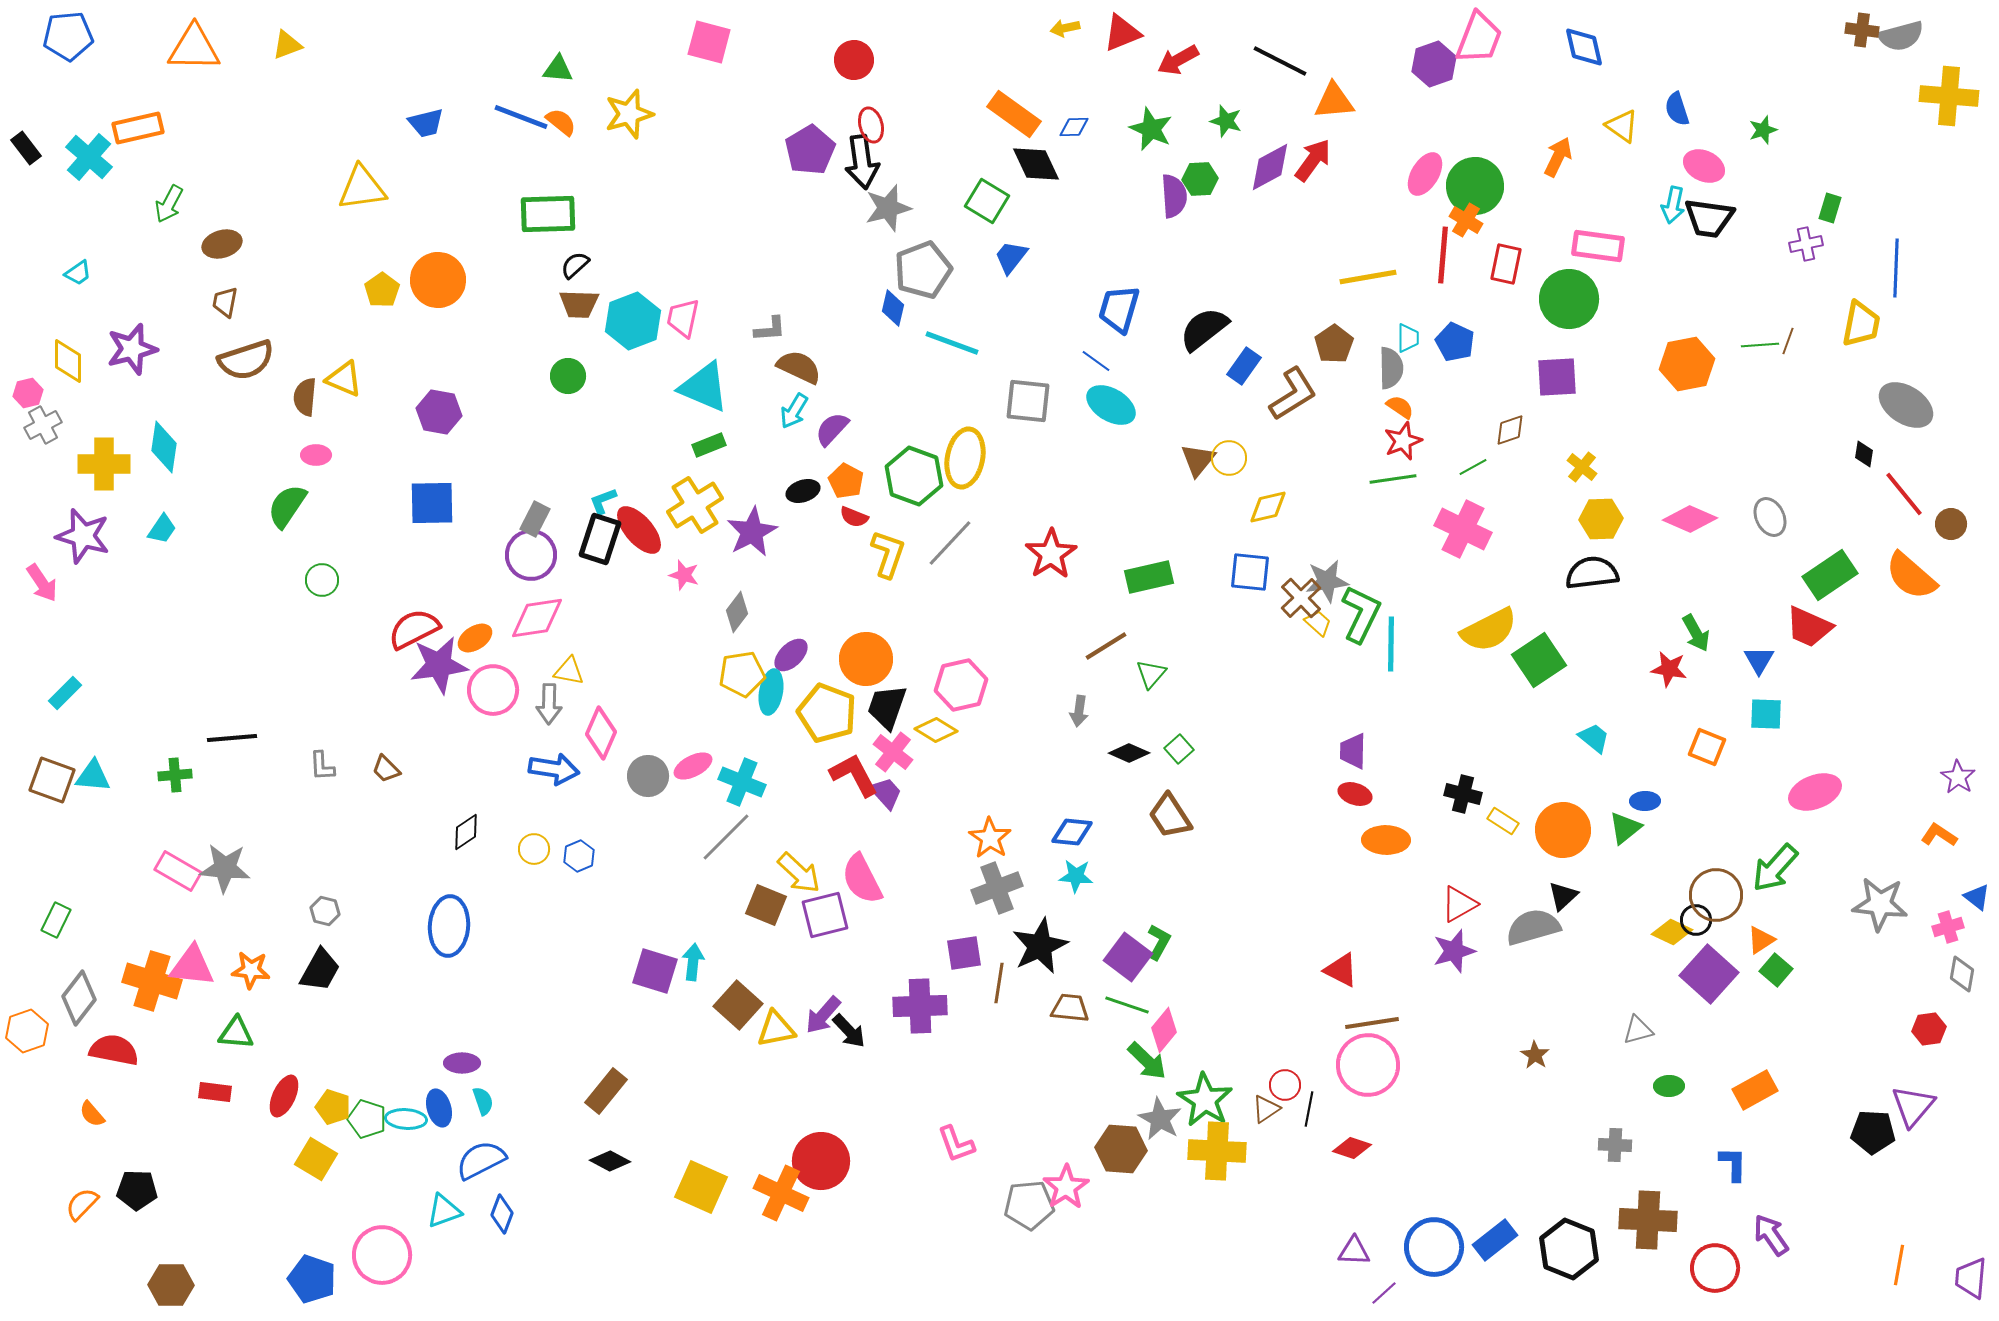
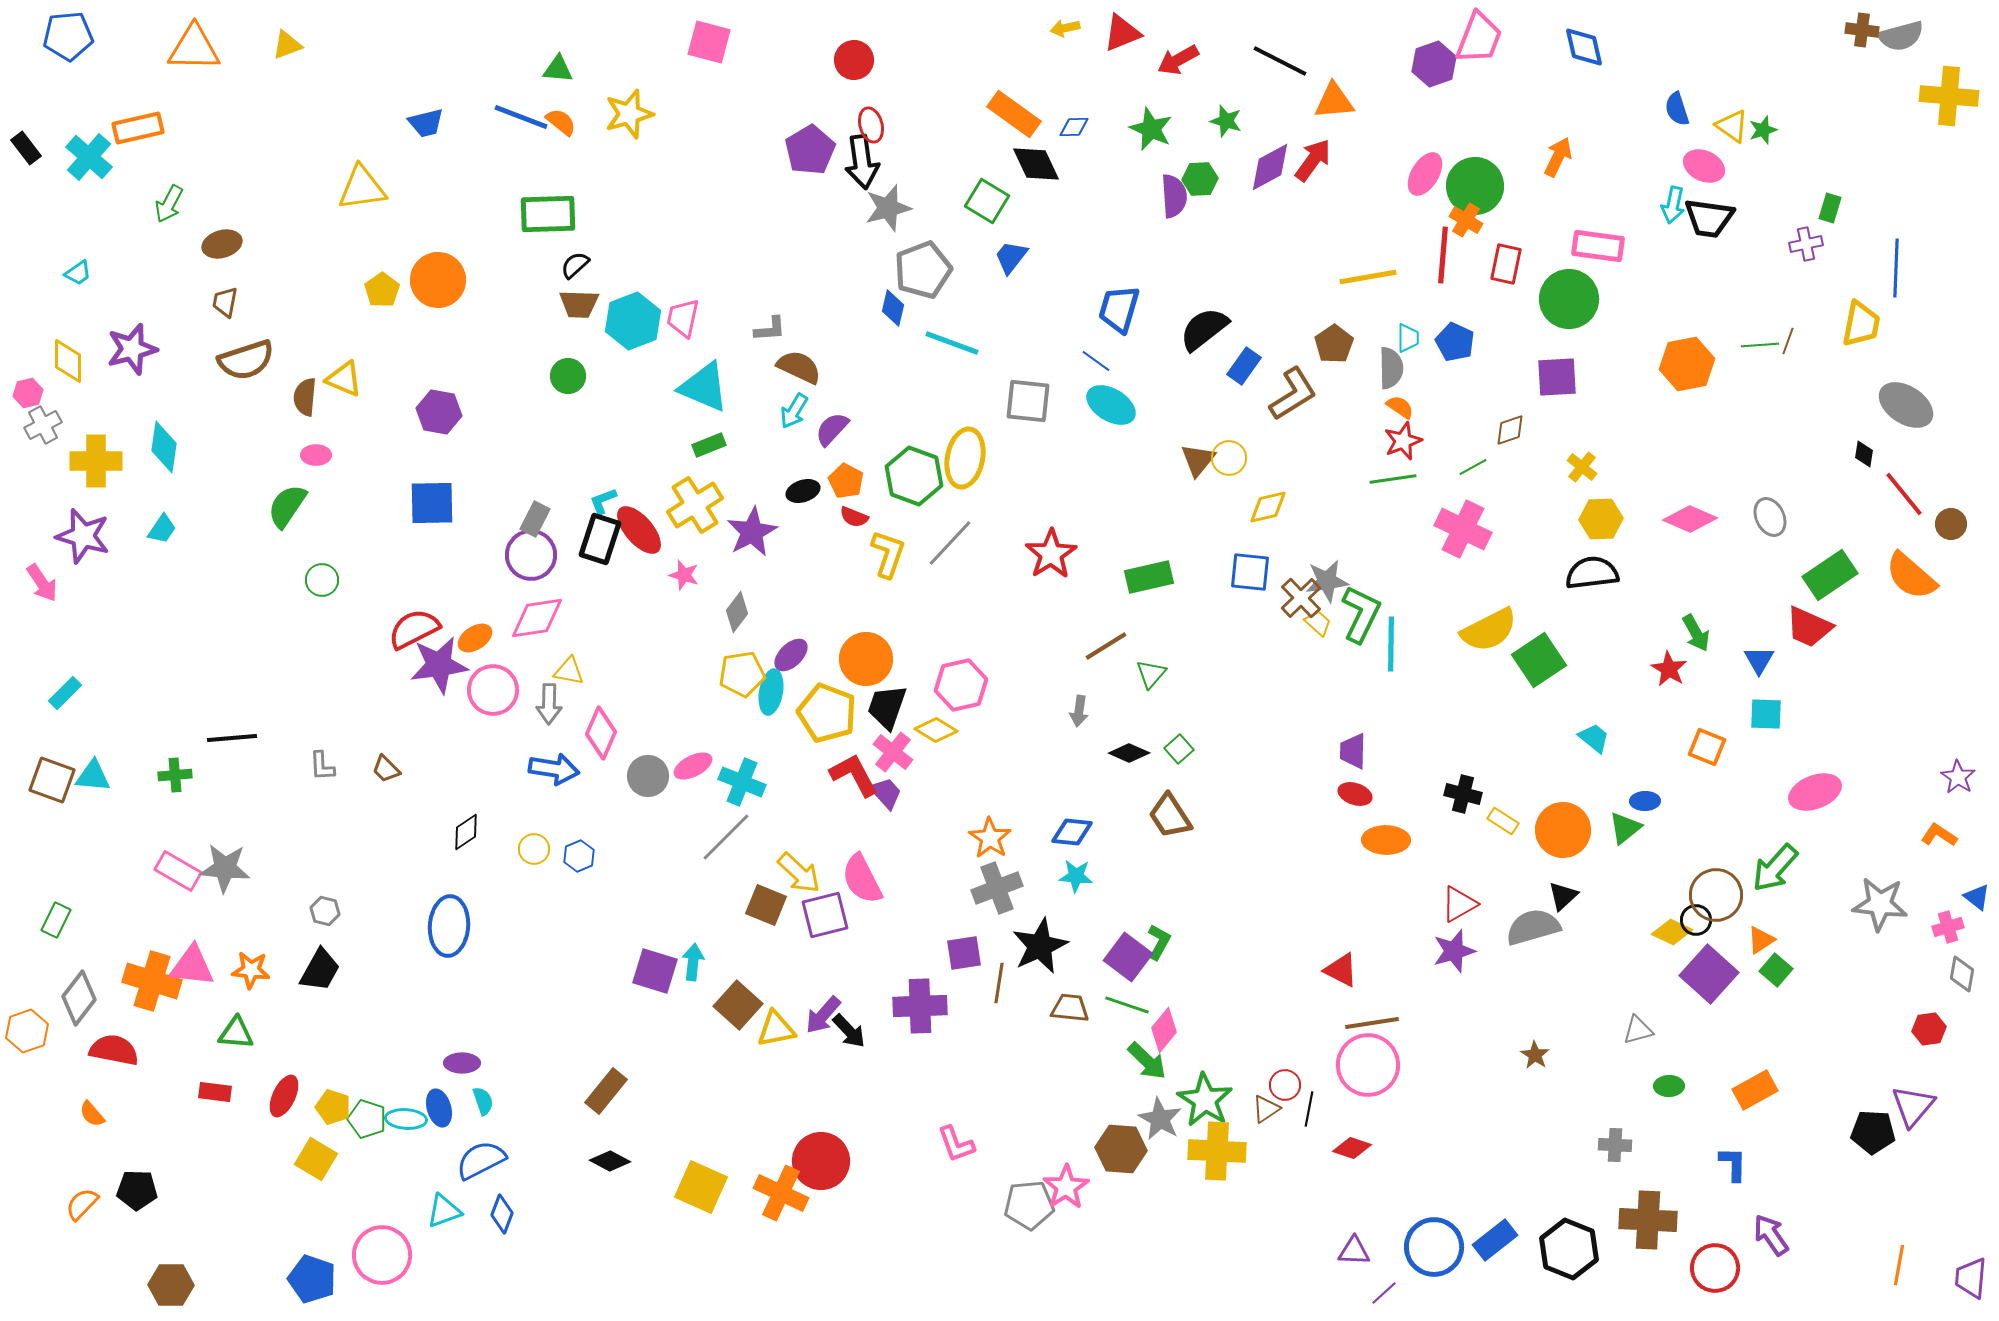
yellow triangle at (1622, 126): moved 110 px right
yellow cross at (104, 464): moved 8 px left, 3 px up
red star at (1669, 669): rotated 21 degrees clockwise
